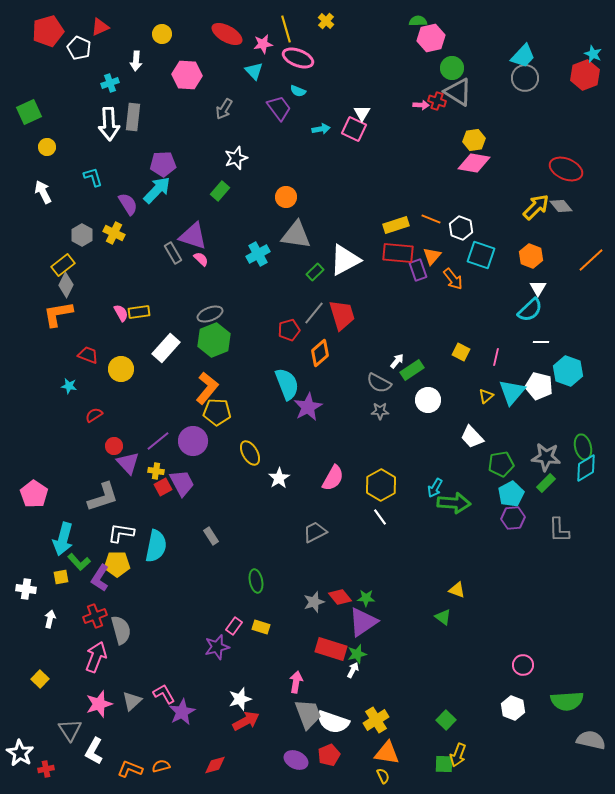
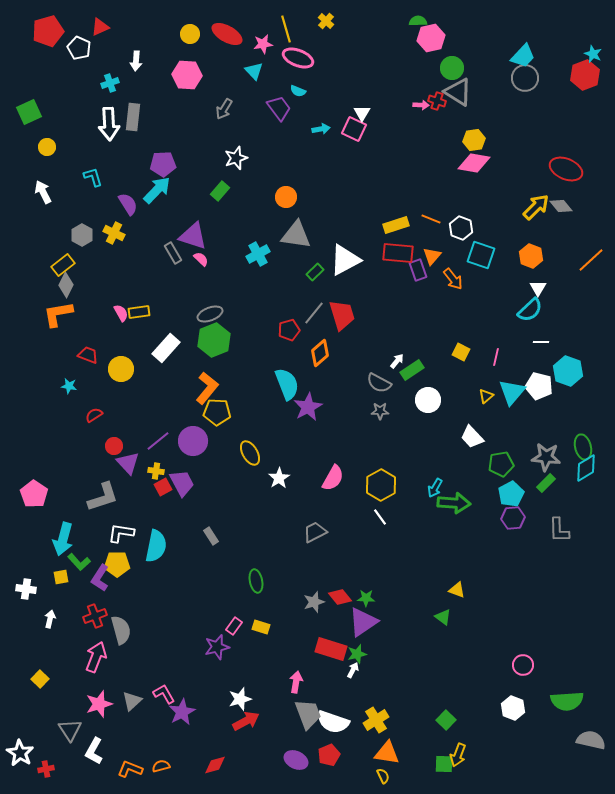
yellow circle at (162, 34): moved 28 px right
